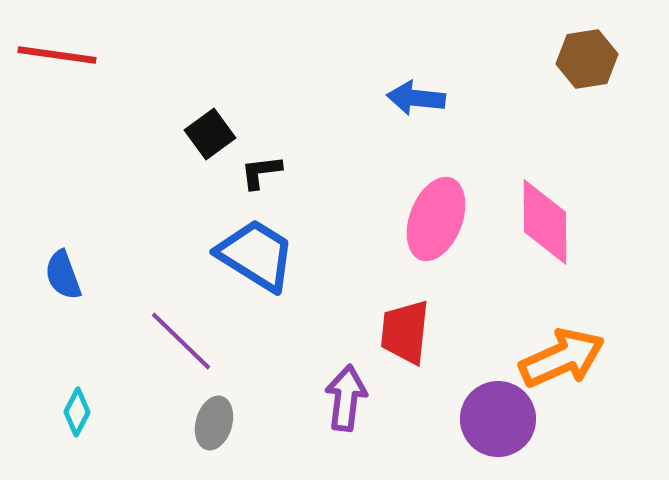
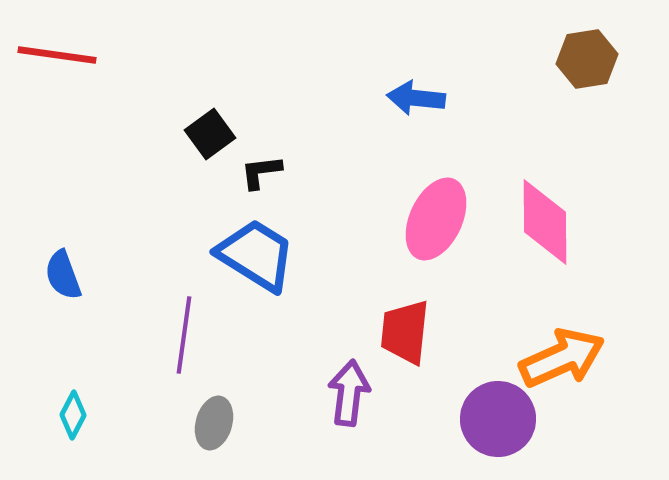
pink ellipse: rotated 4 degrees clockwise
purple line: moved 3 px right, 6 px up; rotated 54 degrees clockwise
purple arrow: moved 3 px right, 5 px up
cyan diamond: moved 4 px left, 3 px down
